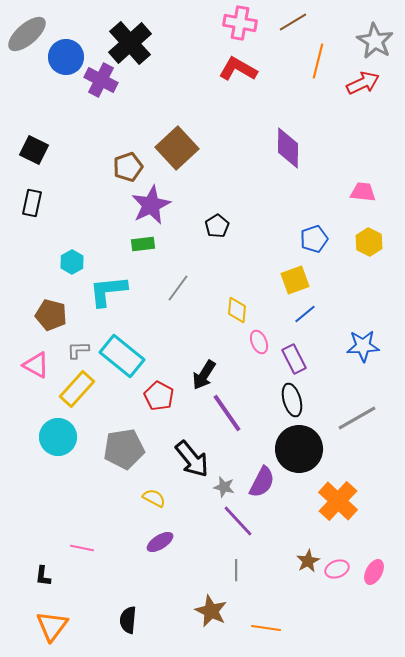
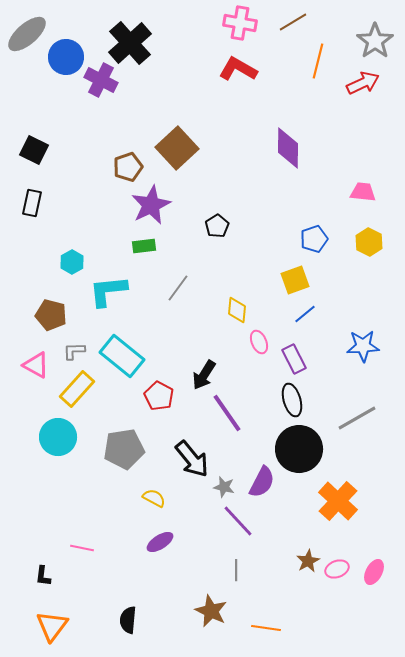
gray star at (375, 41): rotated 6 degrees clockwise
green rectangle at (143, 244): moved 1 px right, 2 px down
gray L-shape at (78, 350): moved 4 px left, 1 px down
